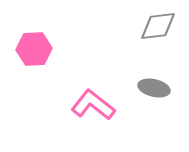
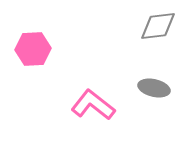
pink hexagon: moved 1 px left
